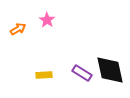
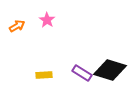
orange arrow: moved 1 px left, 3 px up
black diamond: rotated 60 degrees counterclockwise
